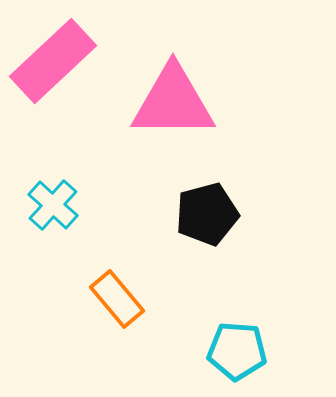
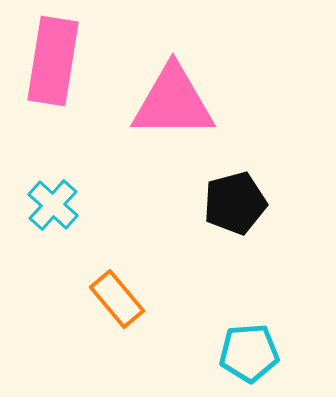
pink rectangle: rotated 38 degrees counterclockwise
black pentagon: moved 28 px right, 11 px up
cyan pentagon: moved 12 px right, 2 px down; rotated 8 degrees counterclockwise
